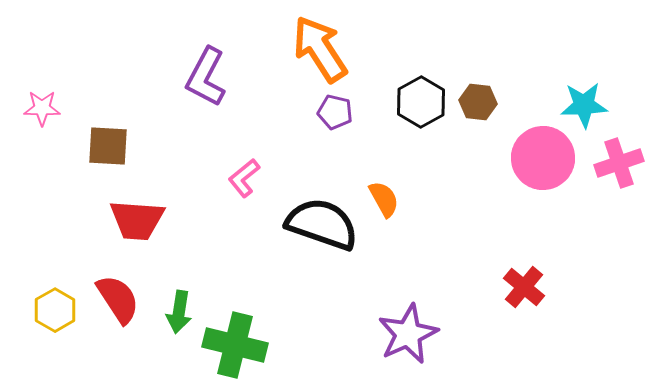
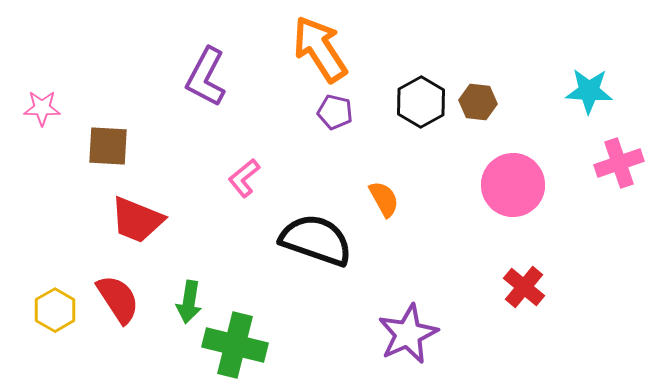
cyan star: moved 5 px right, 14 px up; rotated 6 degrees clockwise
pink circle: moved 30 px left, 27 px down
red trapezoid: rotated 18 degrees clockwise
black semicircle: moved 6 px left, 16 px down
green arrow: moved 10 px right, 10 px up
